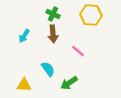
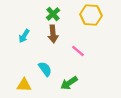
green cross: rotated 24 degrees clockwise
cyan semicircle: moved 3 px left
